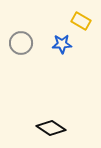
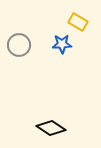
yellow rectangle: moved 3 px left, 1 px down
gray circle: moved 2 px left, 2 px down
